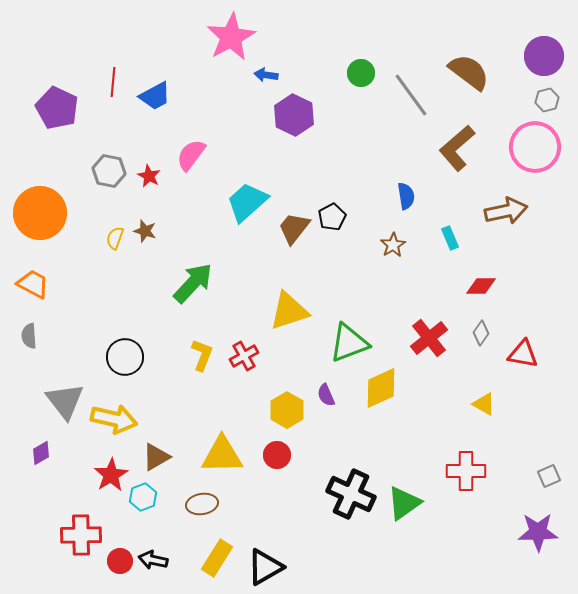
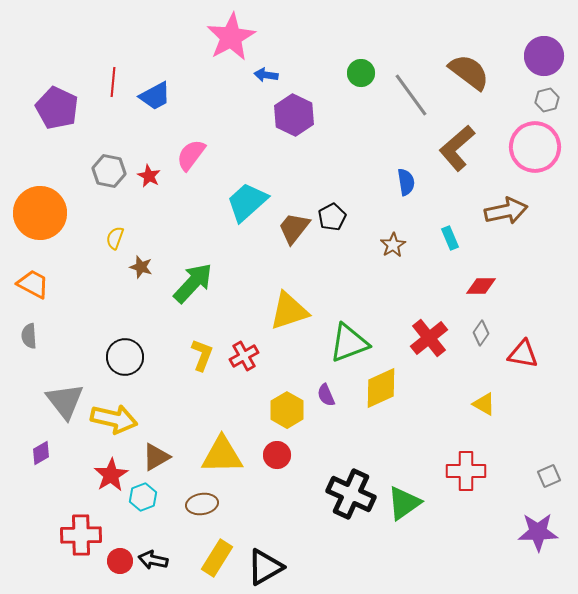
blue semicircle at (406, 196): moved 14 px up
brown star at (145, 231): moved 4 px left, 36 px down
